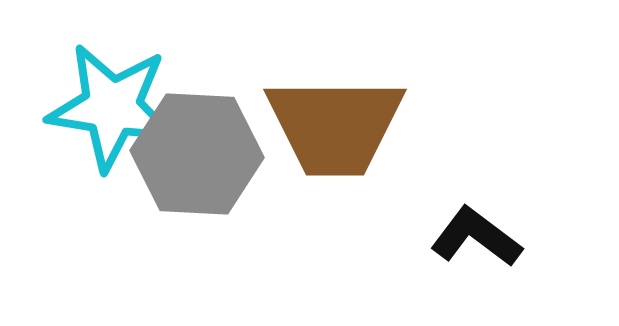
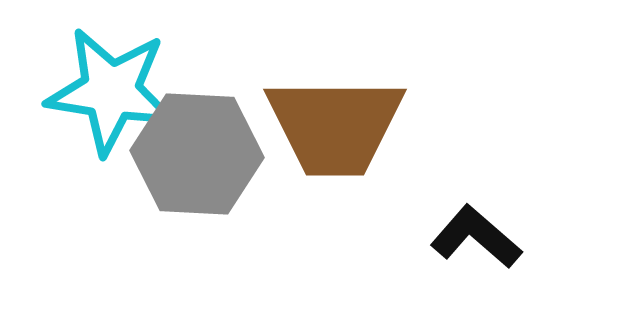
cyan star: moved 1 px left, 16 px up
black L-shape: rotated 4 degrees clockwise
